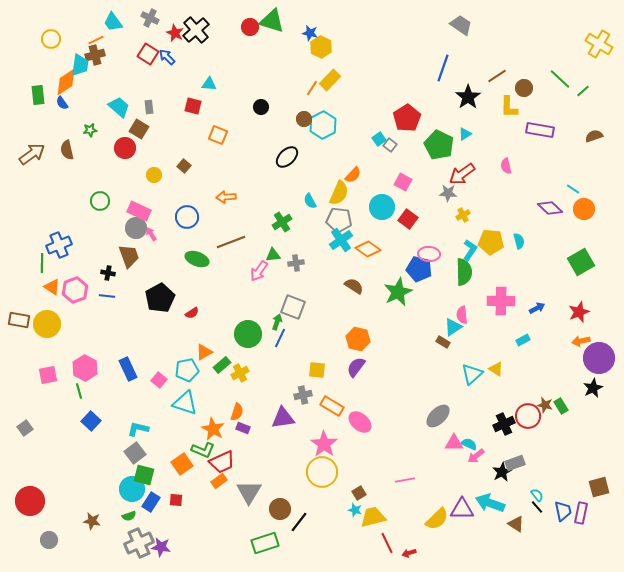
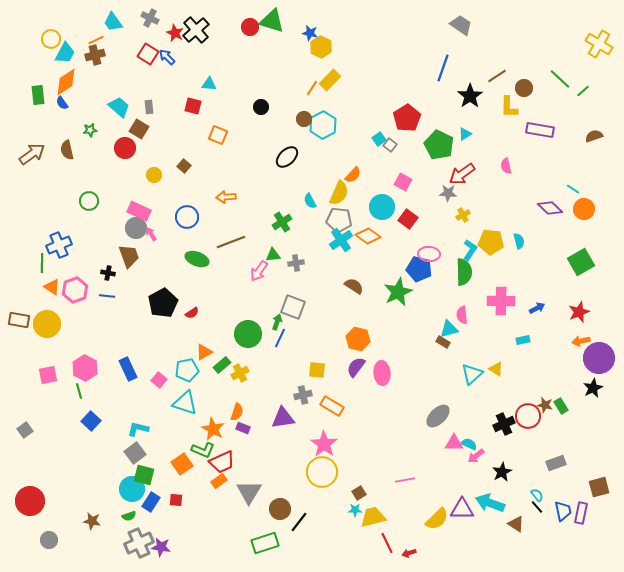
cyan trapezoid at (80, 65): moved 15 px left, 12 px up; rotated 20 degrees clockwise
black star at (468, 97): moved 2 px right, 1 px up
green circle at (100, 201): moved 11 px left
orange diamond at (368, 249): moved 13 px up
black pentagon at (160, 298): moved 3 px right, 5 px down
cyan triangle at (453, 327): moved 4 px left, 2 px down; rotated 18 degrees clockwise
cyan rectangle at (523, 340): rotated 16 degrees clockwise
pink ellipse at (360, 422): moved 22 px right, 49 px up; rotated 45 degrees clockwise
gray square at (25, 428): moved 2 px down
gray rectangle at (515, 463): moved 41 px right
cyan star at (355, 510): rotated 16 degrees counterclockwise
